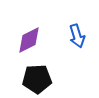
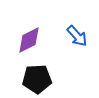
blue arrow: rotated 25 degrees counterclockwise
